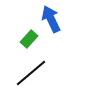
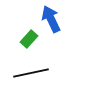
black line: rotated 28 degrees clockwise
